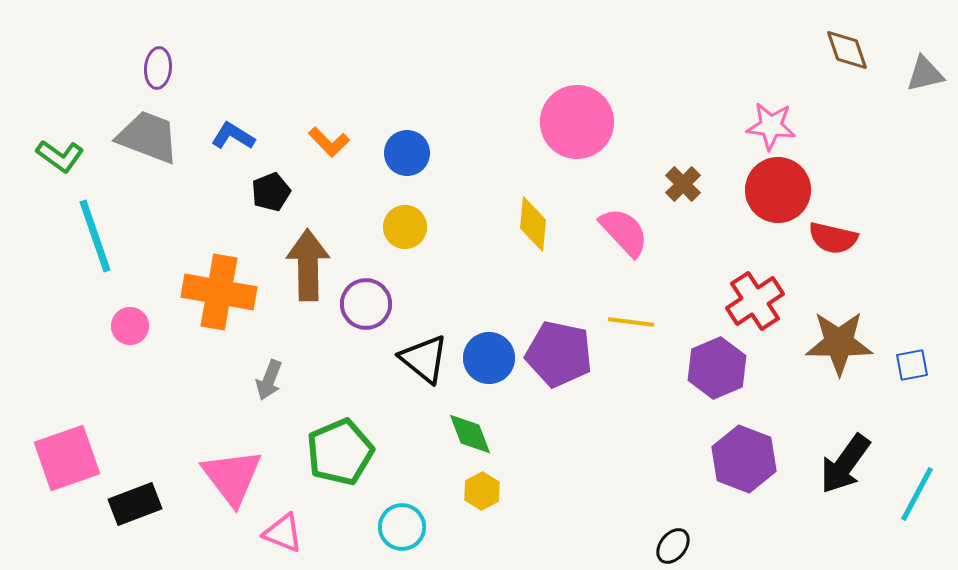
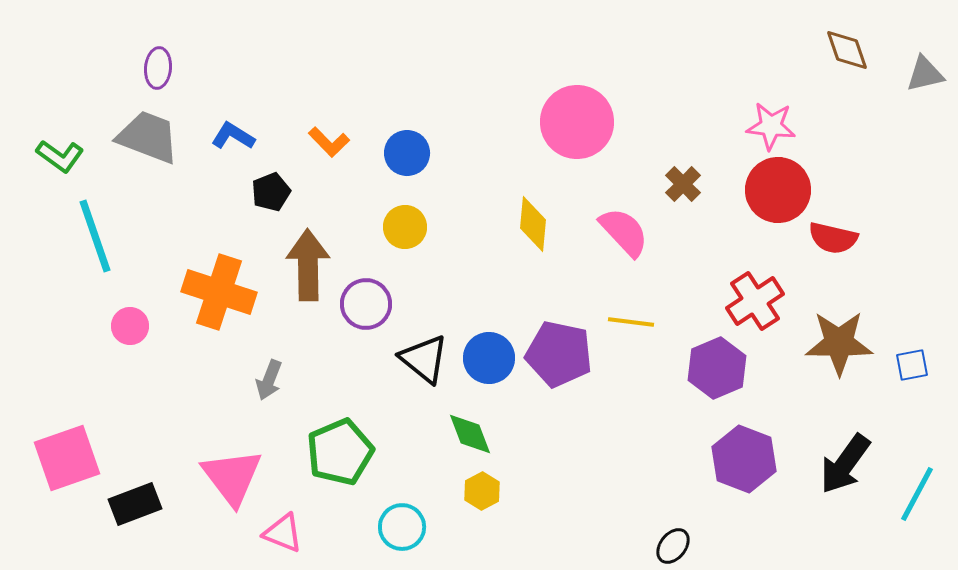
orange cross at (219, 292): rotated 8 degrees clockwise
